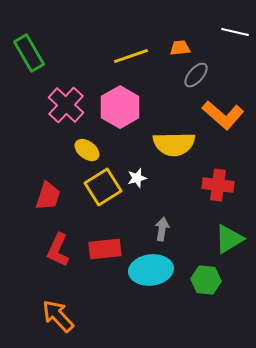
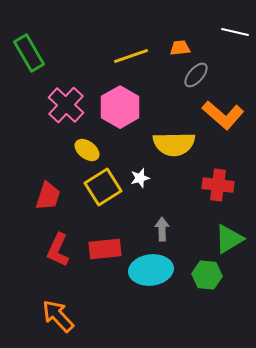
white star: moved 3 px right
gray arrow: rotated 10 degrees counterclockwise
green hexagon: moved 1 px right, 5 px up
